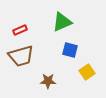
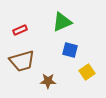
brown trapezoid: moved 1 px right, 5 px down
